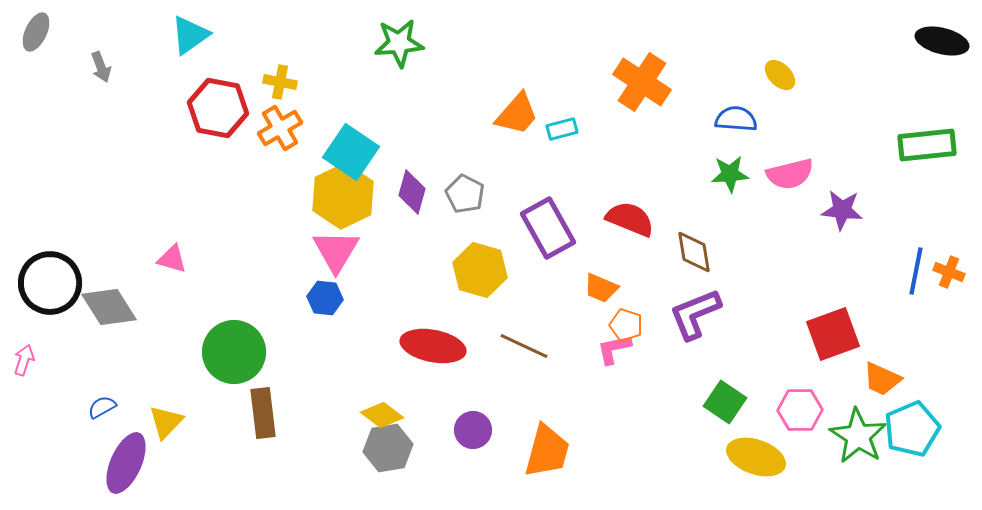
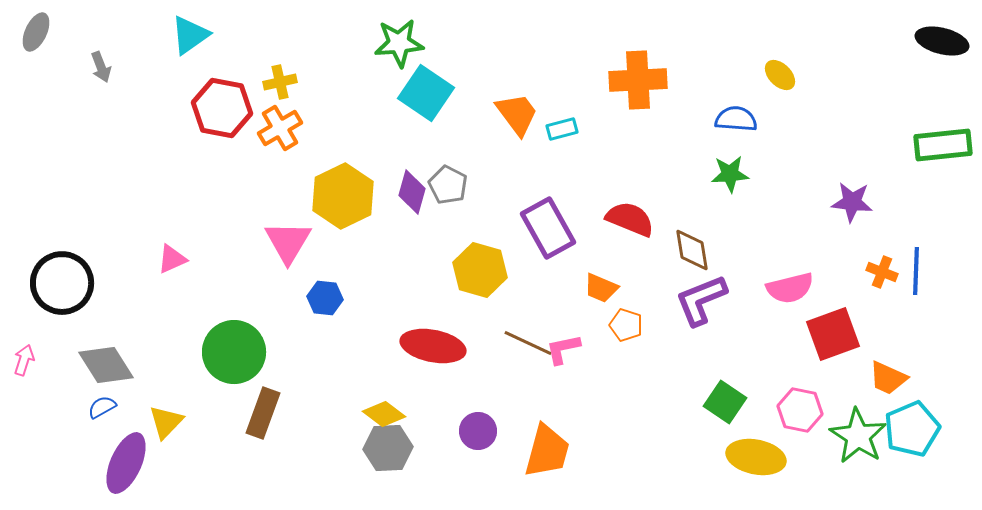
yellow cross at (280, 82): rotated 24 degrees counterclockwise
orange cross at (642, 82): moved 4 px left, 2 px up; rotated 36 degrees counterclockwise
red hexagon at (218, 108): moved 4 px right
orange trapezoid at (517, 114): rotated 78 degrees counterclockwise
green rectangle at (927, 145): moved 16 px right
cyan square at (351, 152): moved 75 px right, 59 px up
pink semicircle at (790, 174): moved 114 px down
gray pentagon at (465, 194): moved 17 px left, 9 px up
purple star at (842, 210): moved 10 px right, 8 px up
pink triangle at (336, 251): moved 48 px left, 9 px up
brown diamond at (694, 252): moved 2 px left, 2 px up
pink triangle at (172, 259): rotated 40 degrees counterclockwise
blue line at (916, 271): rotated 9 degrees counterclockwise
orange cross at (949, 272): moved 67 px left
black circle at (50, 283): moved 12 px right
gray diamond at (109, 307): moved 3 px left, 58 px down
purple L-shape at (695, 314): moved 6 px right, 14 px up
brown line at (524, 346): moved 4 px right, 3 px up
pink L-shape at (614, 349): moved 51 px left
orange trapezoid at (882, 379): moved 6 px right, 1 px up
pink hexagon at (800, 410): rotated 12 degrees clockwise
brown rectangle at (263, 413): rotated 27 degrees clockwise
yellow diamond at (382, 415): moved 2 px right, 1 px up
purple circle at (473, 430): moved 5 px right, 1 px down
gray hexagon at (388, 448): rotated 6 degrees clockwise
yellow ellipse at (756, 457): rotated 8 degrees counterclockwise
